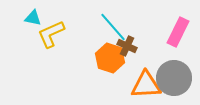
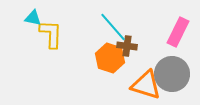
yellow L-shape: rotated 116 degrees clockwise
brown cross: rotated 18 degrees counterclockwise
gray circle: moved 2 px left, 4 px up
orange triangle: rotated 20 degrees clockwise
